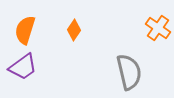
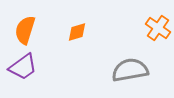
orange diamond: moved 3 px right, 2 px down; rotated 40 degrees clockwise
gray semicircle: moved 1 px right, 2 px up; rotated 87 degrees counterclockwise
